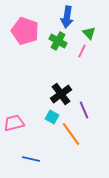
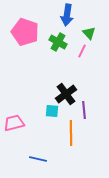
blue arrow: moved 2 px up
pink pentagon: moved 1 px down
green cross: moved 1 px down
black cross: moved 5 px right
purple line: rotated 18 degrees clockwise
cyan square: moved 6 px up; rotated 24 degrees counterclockwise
orange line: moved 1 px up; rotated 35 degrees clockwise
blue line: moved 7 px right
